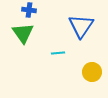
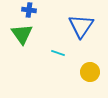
green triangle: moved 1 px left, 1 px down
cyan line: rotated 24 degrees clockwise
yellow circle: moved 2 px left
